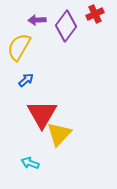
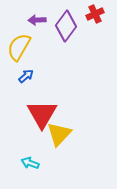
blue arrow: moved 4 px up
